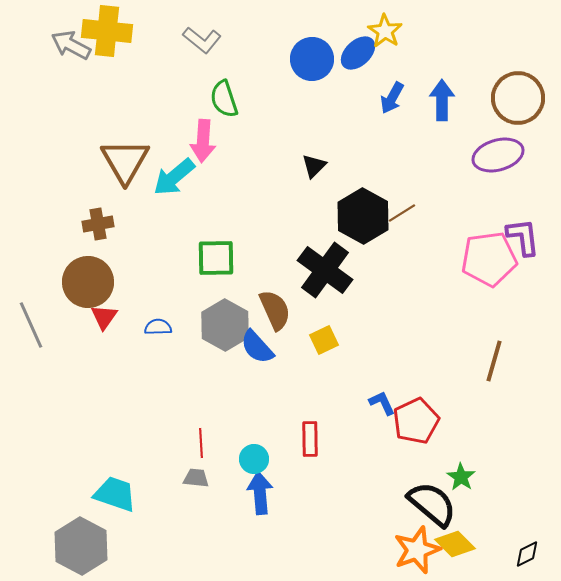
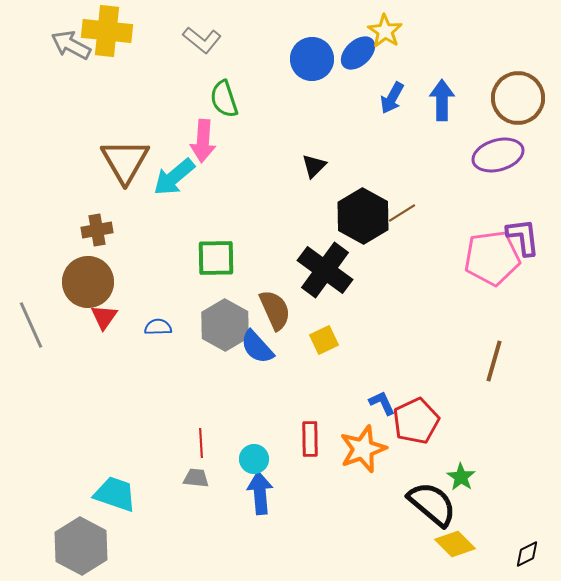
brown cross at (98, 224): moved 1 px left, 6 px down
pink pentagon at (489, 259): moved 3 px right, 1 px up
orange star at (417, 550): moved 54 px left, 101 px up
